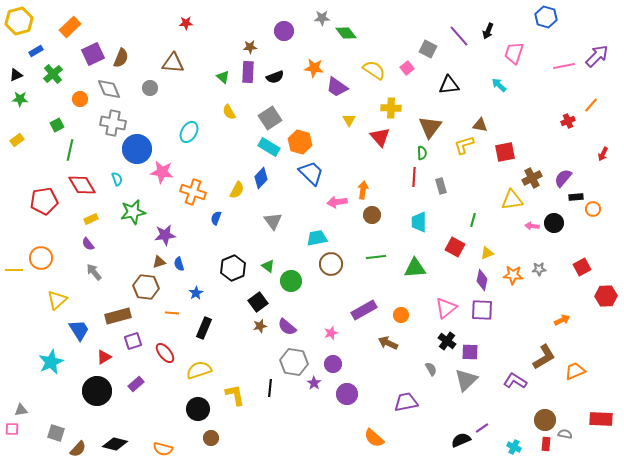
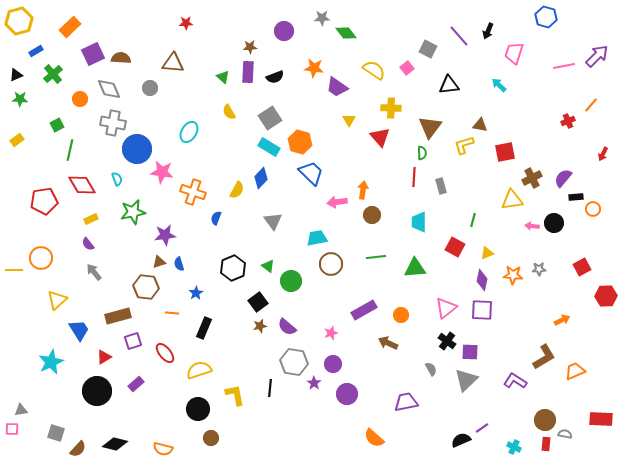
brown semicircle at (121, 58): rotated 108 degrees counterclockwise
